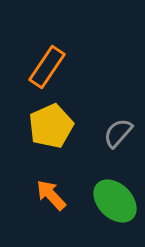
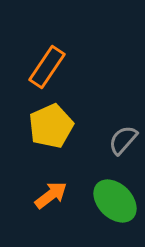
gray semicircle: moved 5 px right, 7 px down
orange arrow: rotated 96 degrees clockwise
